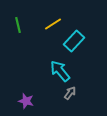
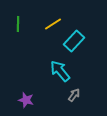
green line: moved 1 px up; rotated 14 degrees clockwise
gray arrow: moved 4 px right, 2 px down
purple star: moved 1 px up
